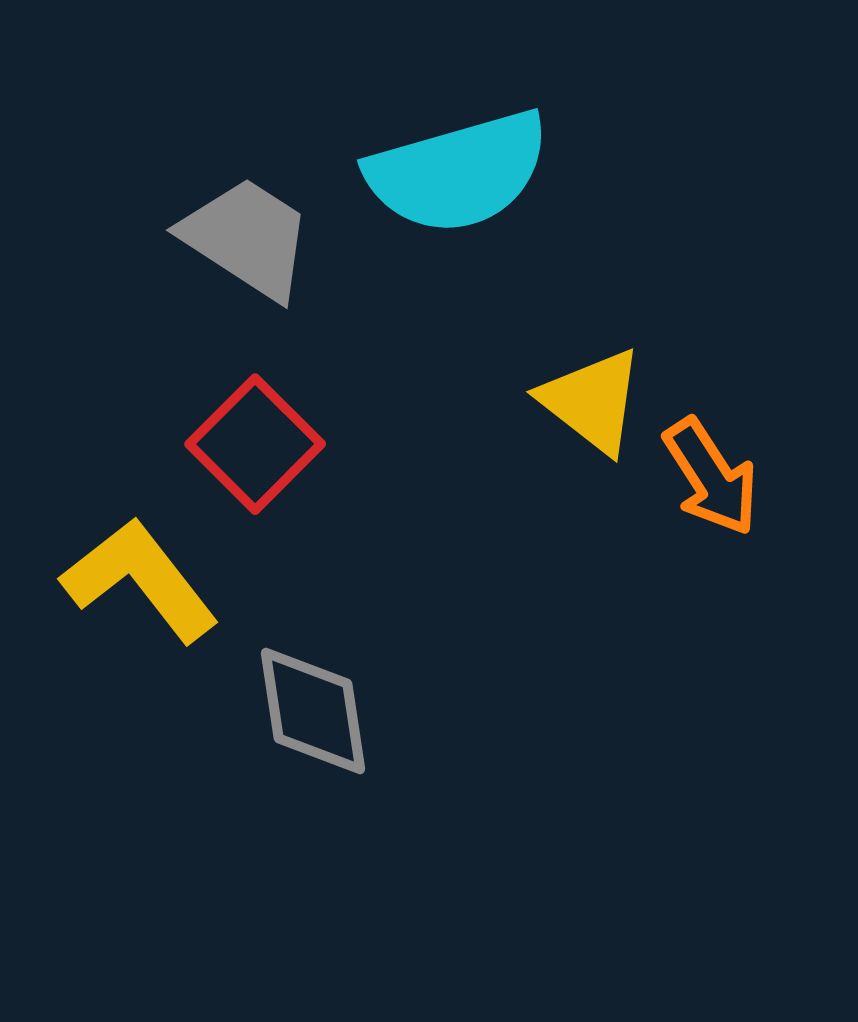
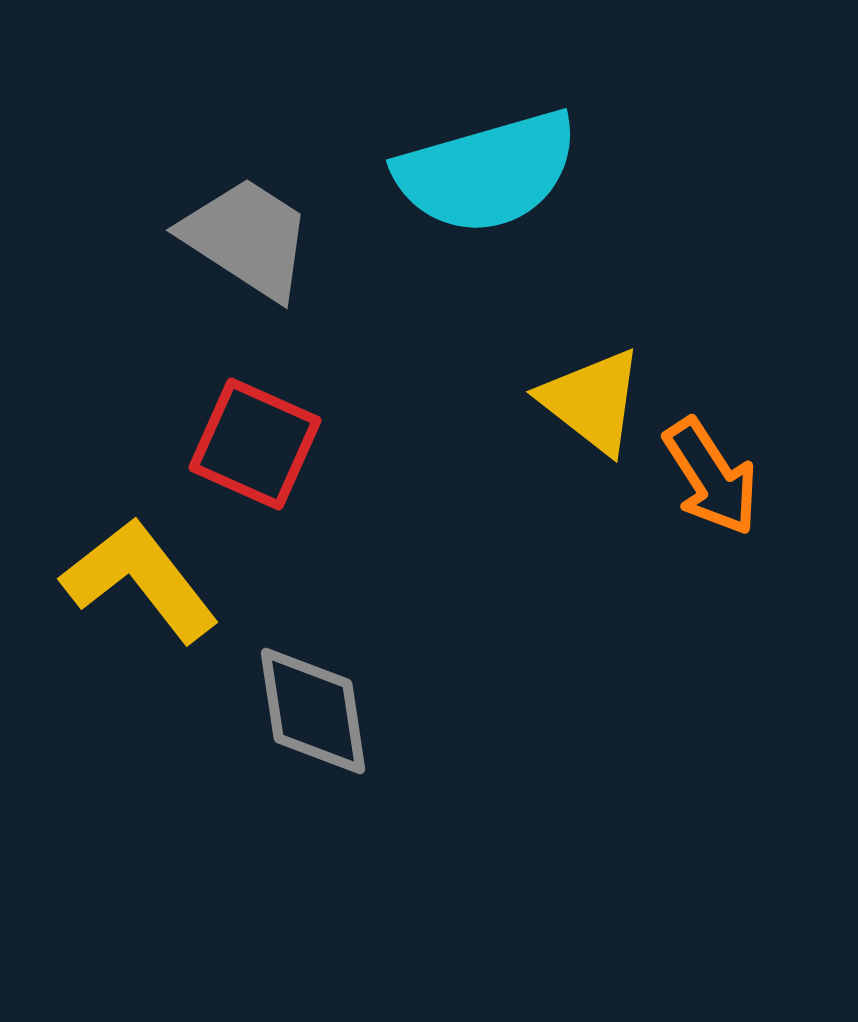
cyan semicircle: moved 29 px right
red square: rotated 21 degrees counterclockwise
